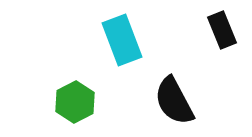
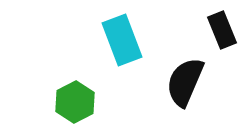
black semicircle: moved 11 px right, 19 px up; rotated 51 degrees clockwise
